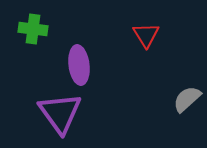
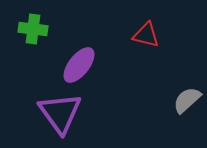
red triangle: rotated 44 degrees counterclockwise
purple ellipse: rotated 45 degrees clockwise
gray semicircle: moved 1 px down
